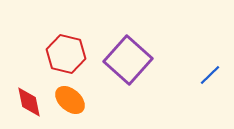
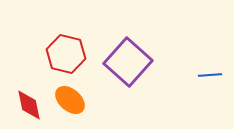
purple square: moved 2 px down
blue line: rotated 40 degrees clockwise
red diamond: moved 3 px down
